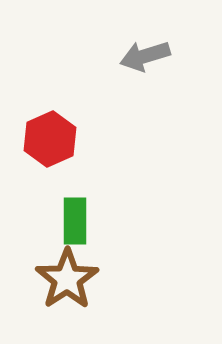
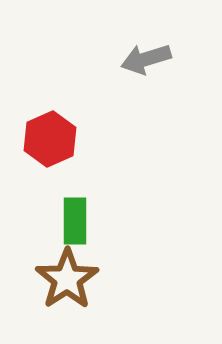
gray arrow: moved 1 px right, 3 px down
